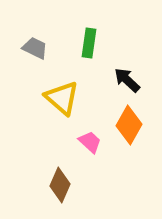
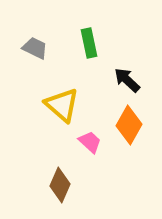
green rectangle: rotated 20 degrees counterclockwise
yellow triangle: moved 7 px down
